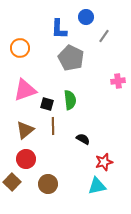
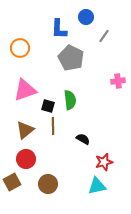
black square: moved 1 px right, 2 px down
brown square: rotated 18 degrees clockwise
